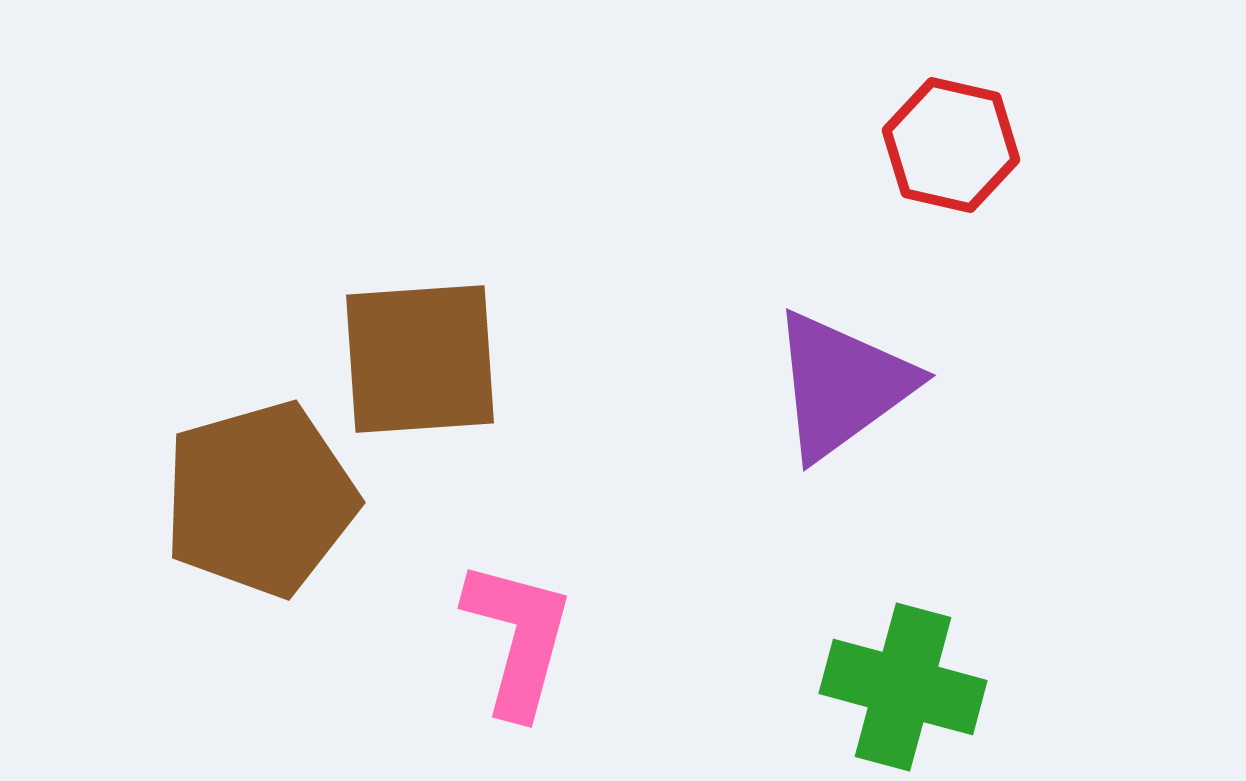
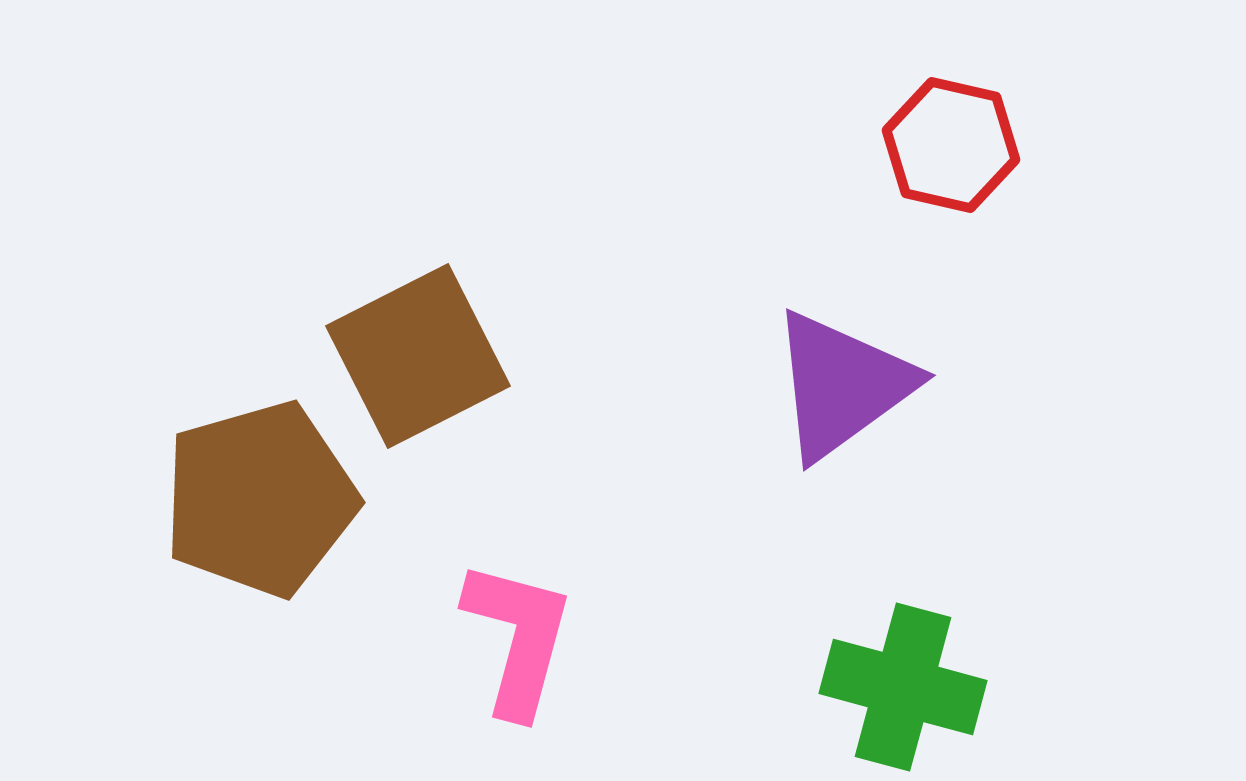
brown square: moved 2 px left, 3 px up; rotated 23 degrees counterclockwise
